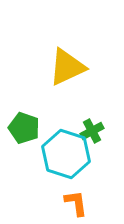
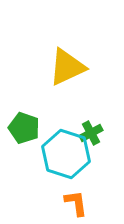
green cross: moved 1 px left, 2 px down
